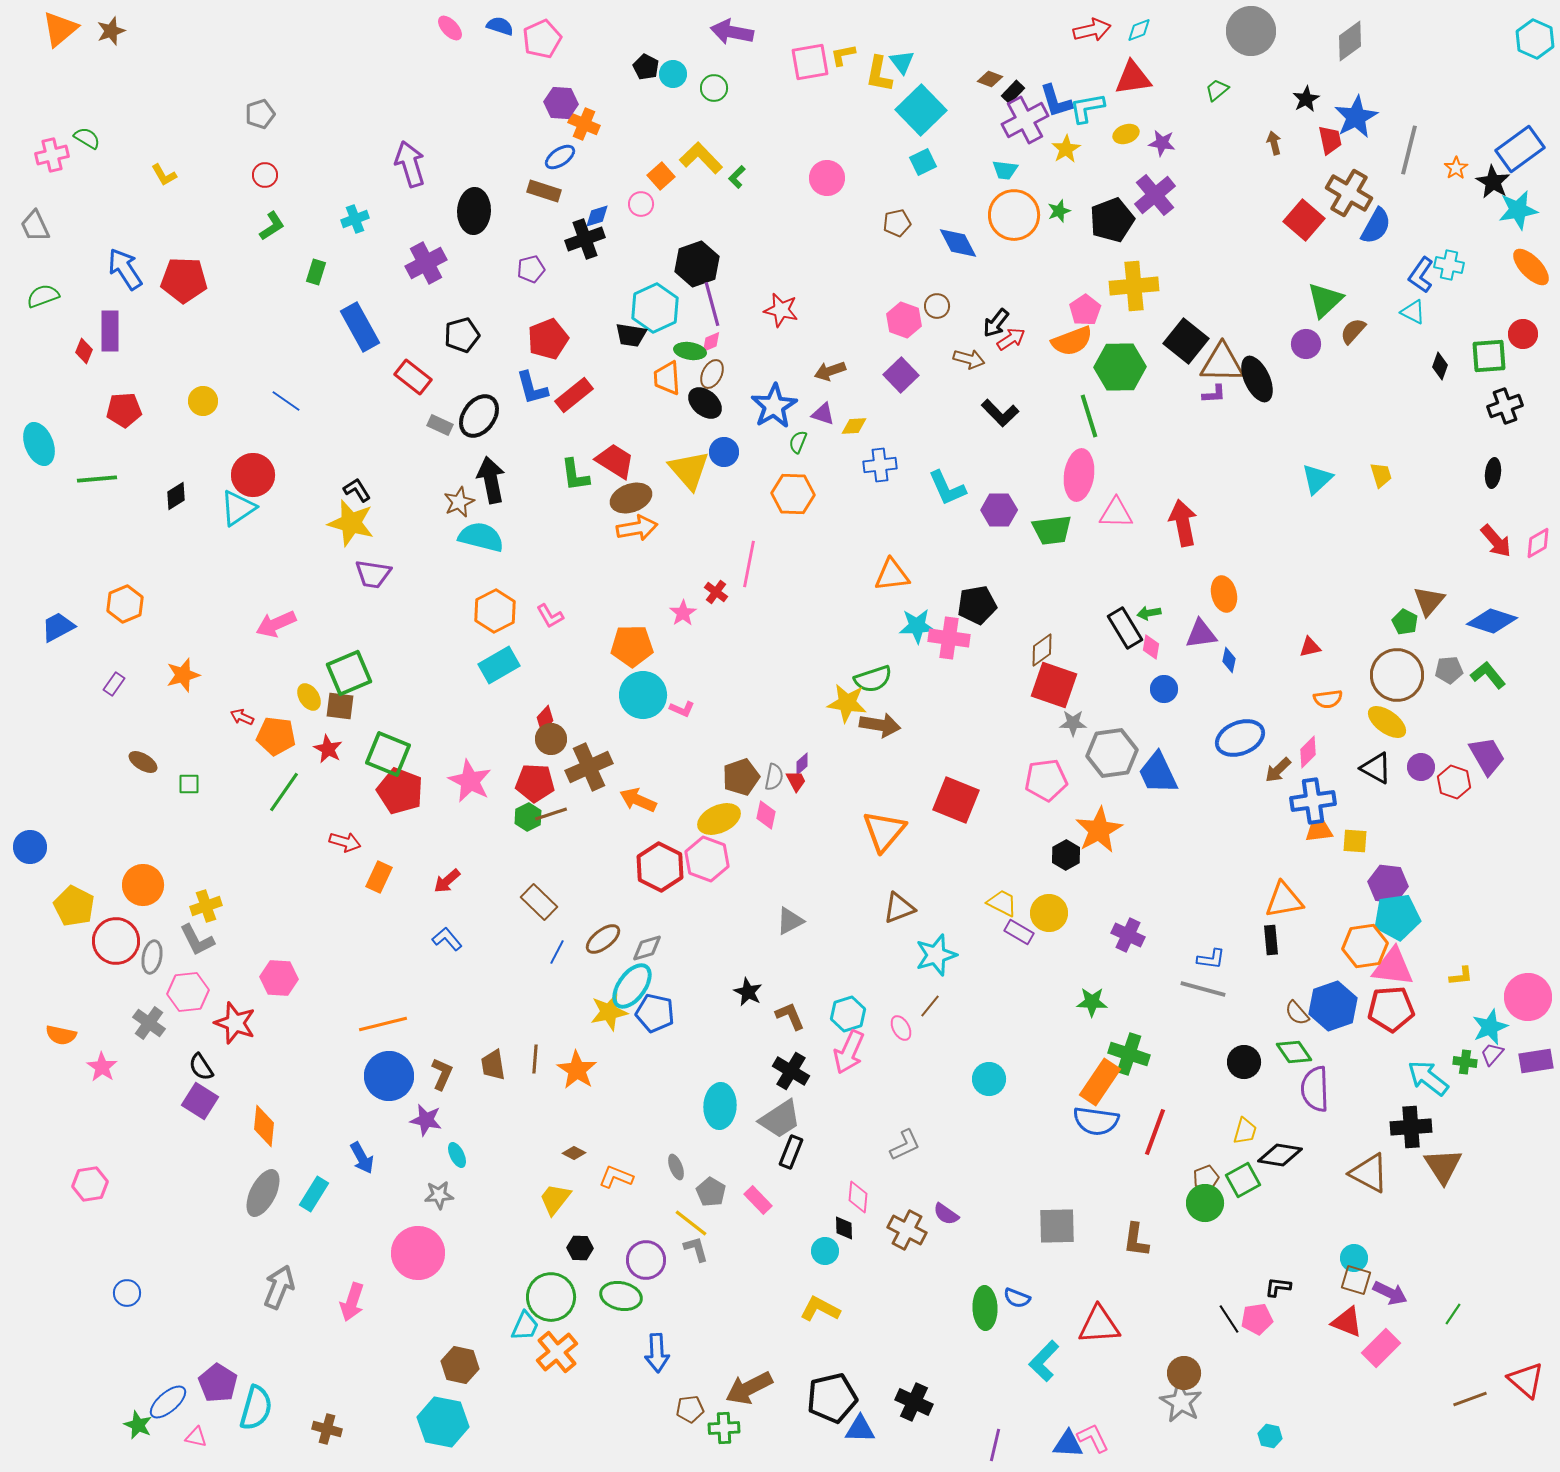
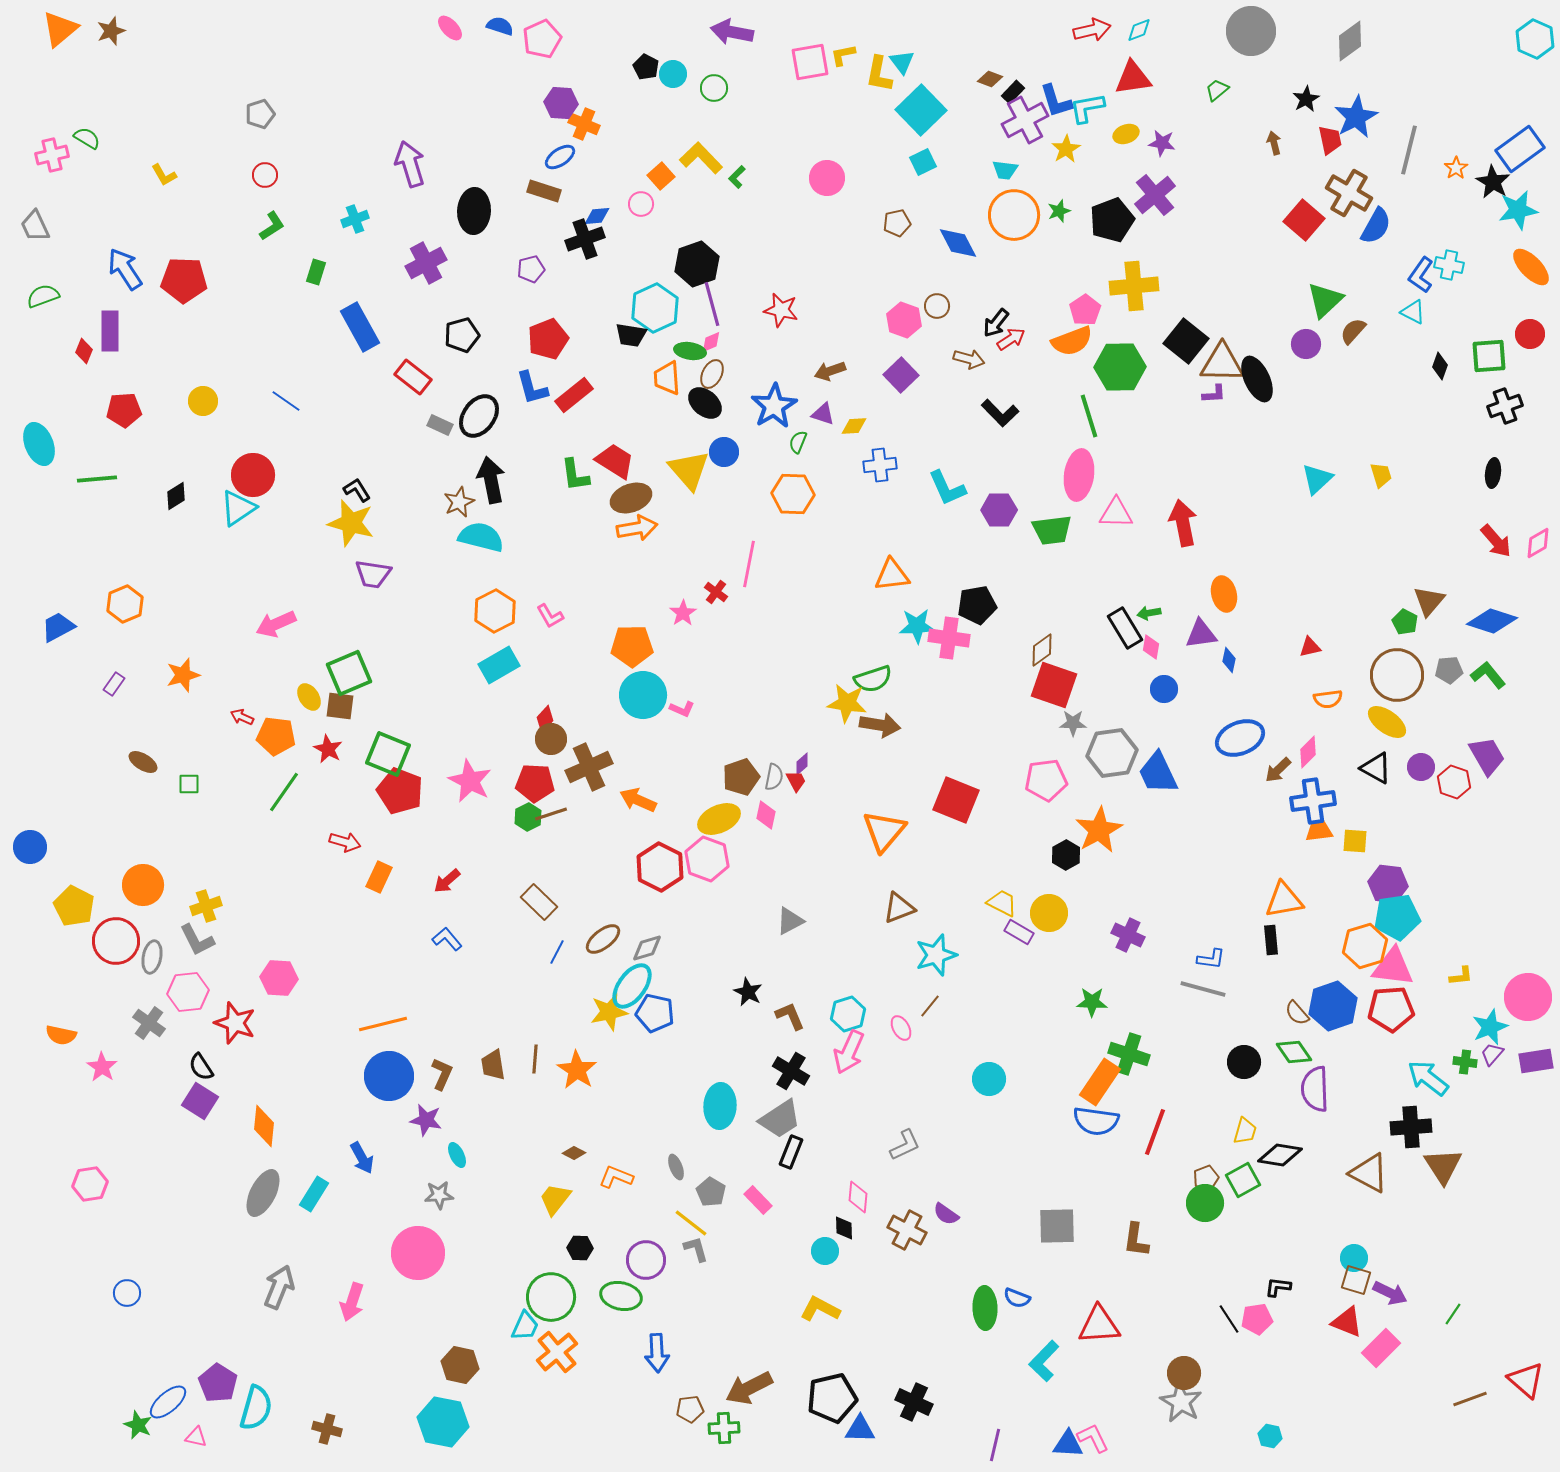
blue diamond at (597, 216): rotated 12 degrees clockwise
red circle at (1523, 334): moved 7 px right
orange hexagon at (1365, 946): rotated 9 degrees counterclockwise
